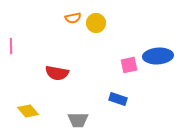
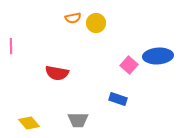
pink square: rotated 36 degrees counterclockwise
yellow diamond: moved 1 px right, 12 px down
